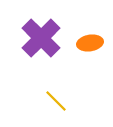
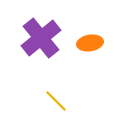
purple cross: rotated 6 degrees clockwise
